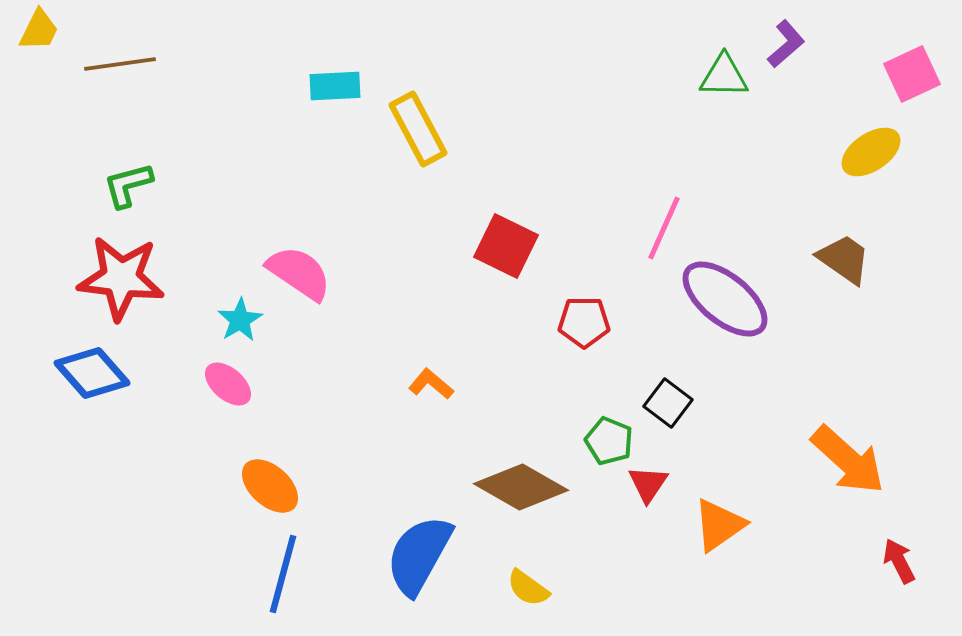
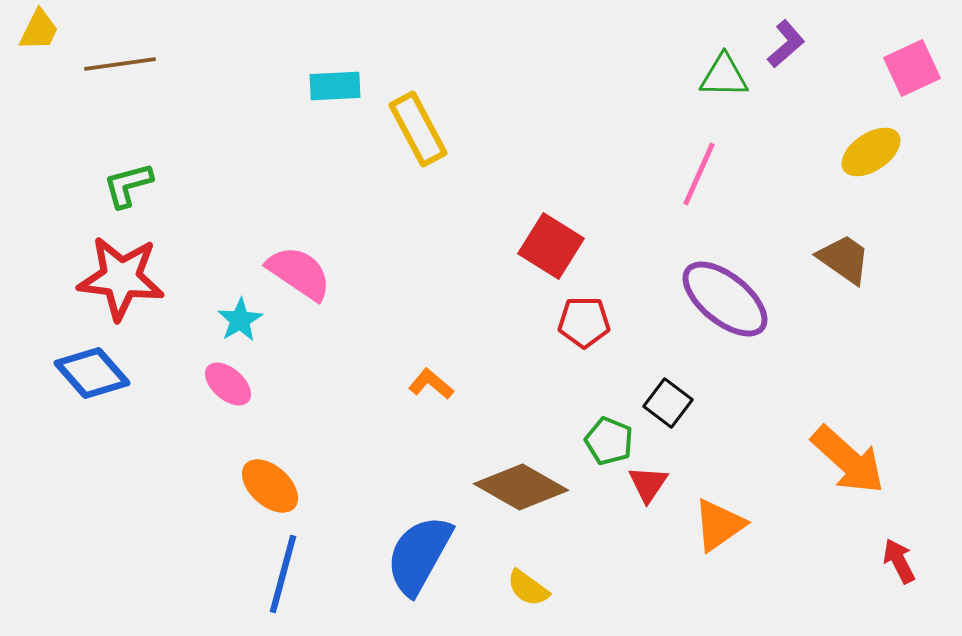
pink square: moved 6 px up
pink line: moved 35 px right, 54 px up
red square: moved 45 px right; rotated 6 degrees clockwise
